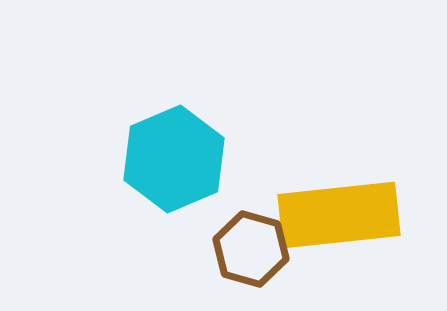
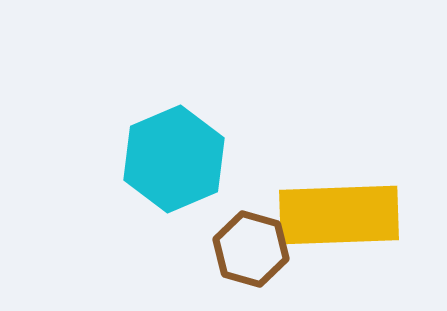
yellow rectangle: rotated 4 degrees clockwise
